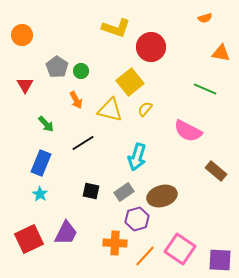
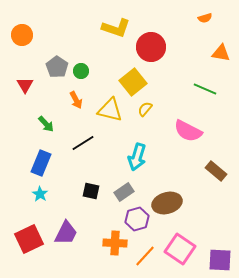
yellow square: moved 3 px right
brown ellipse: moved 5 px right, 7 px down
